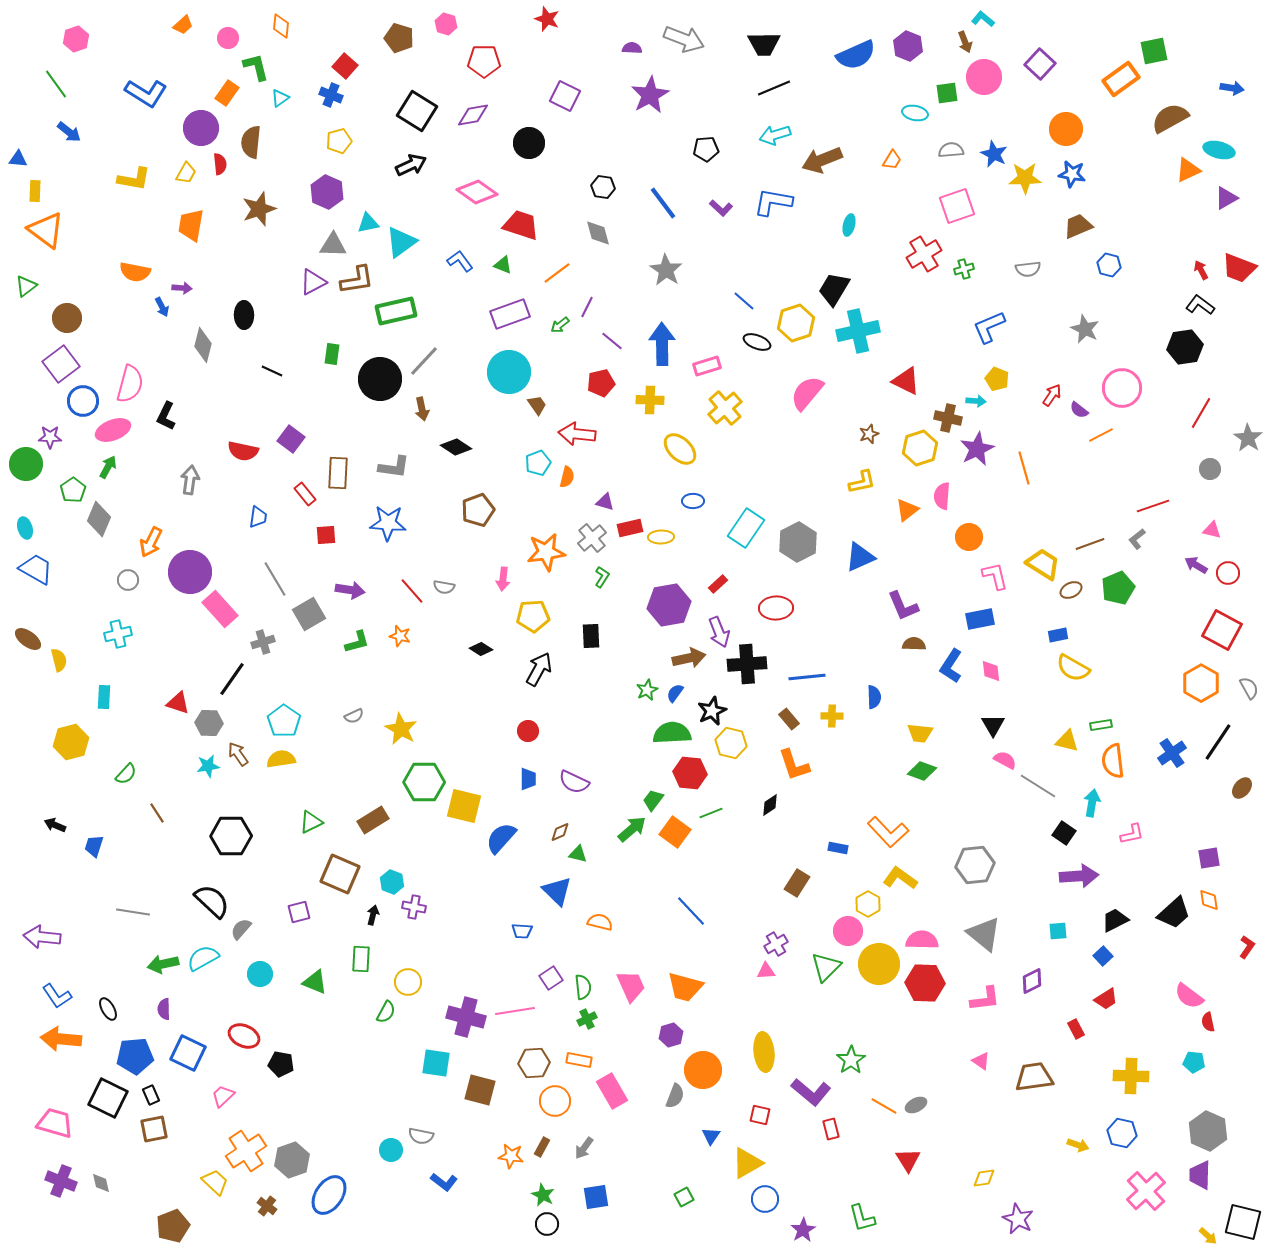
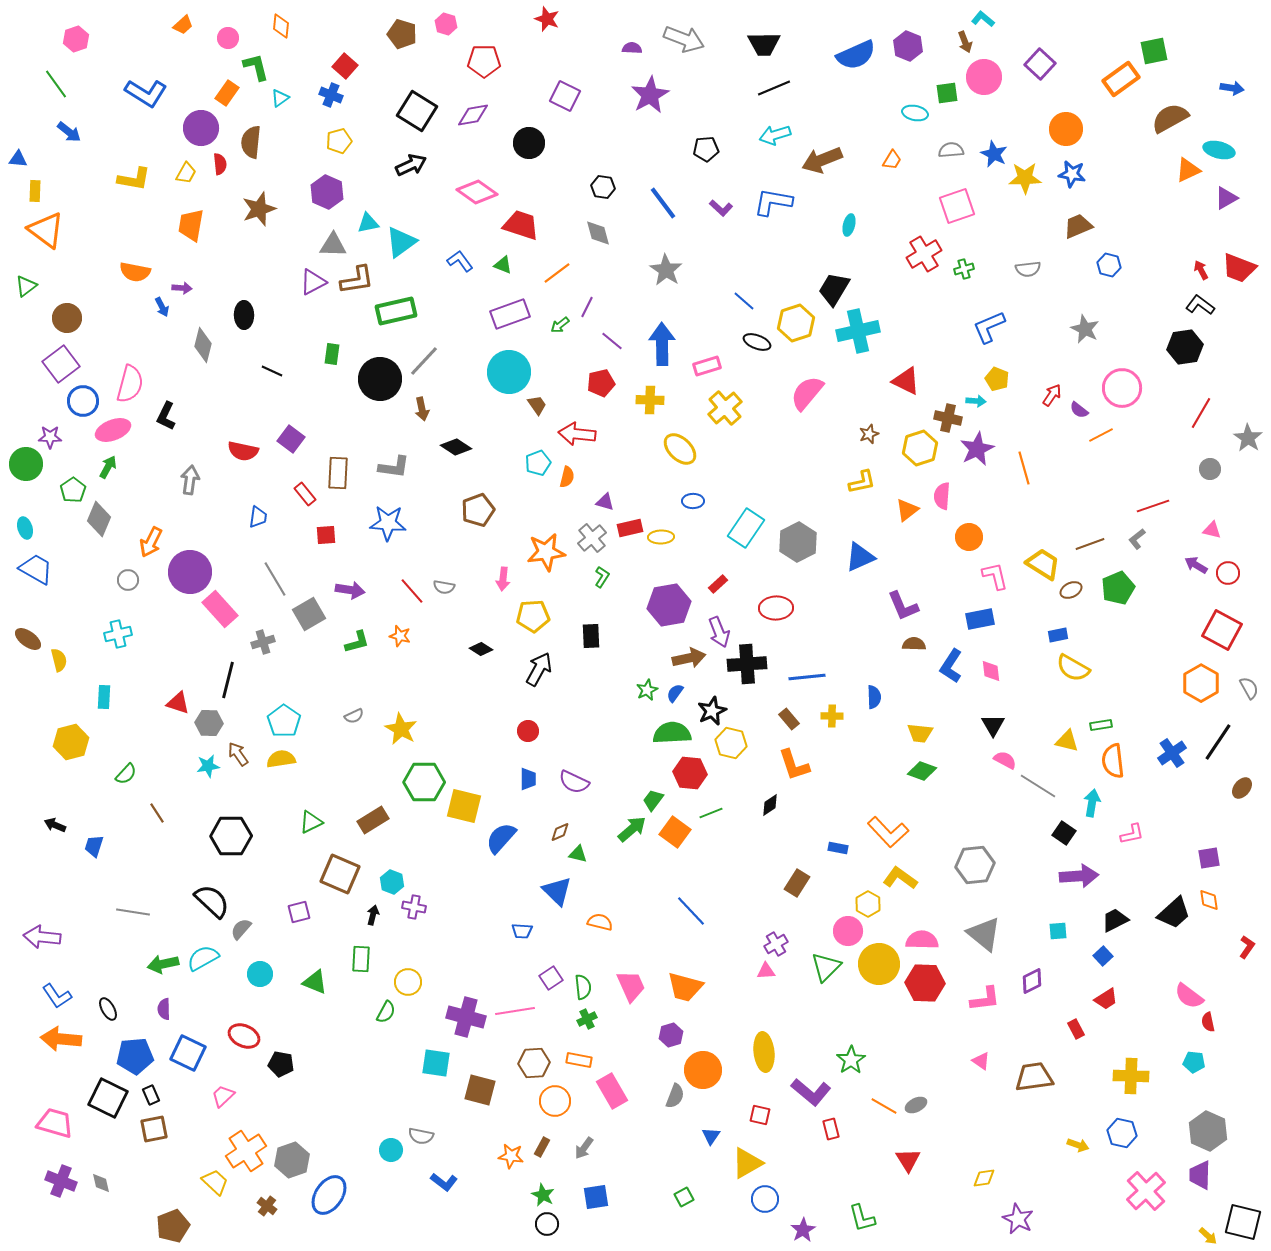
brown pentagon at (399, 38): moved 3 px right, 4 px up
black line at (232, 679): moved 4 px left, 1 px down; rotated 21 degrees counterclockwise
